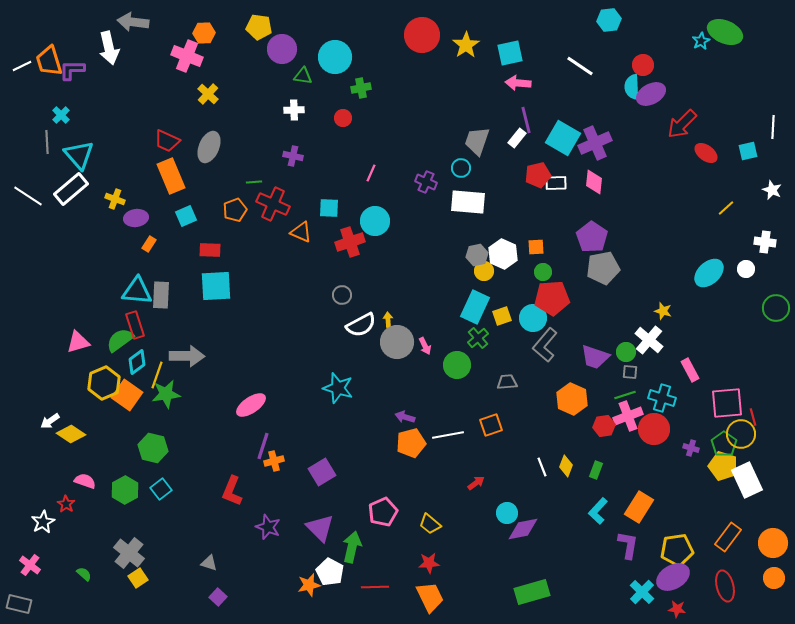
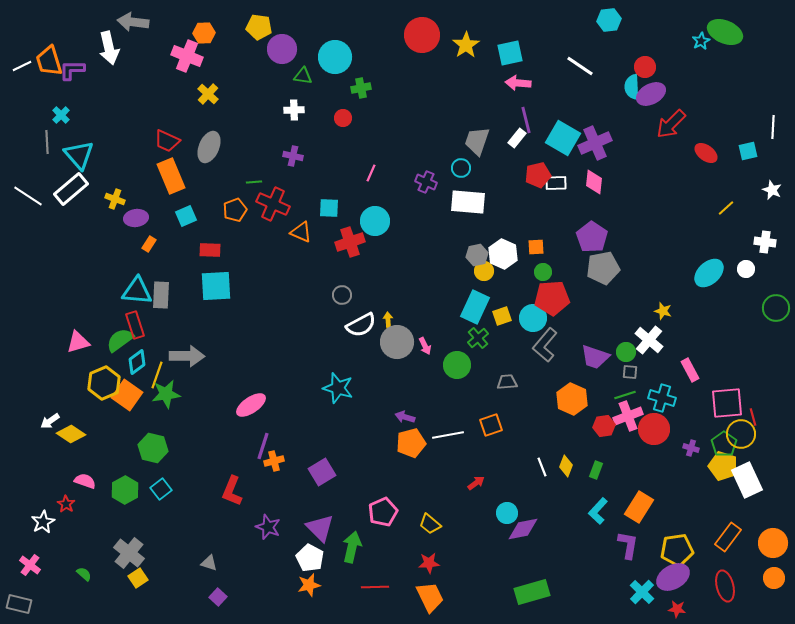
red circle at (643, 65): moved 2 px right, 2 px down
red arrow at (682, 124): moved 11 px left
white pentagon at (330, 572): moved 20 px left, 14 px up
